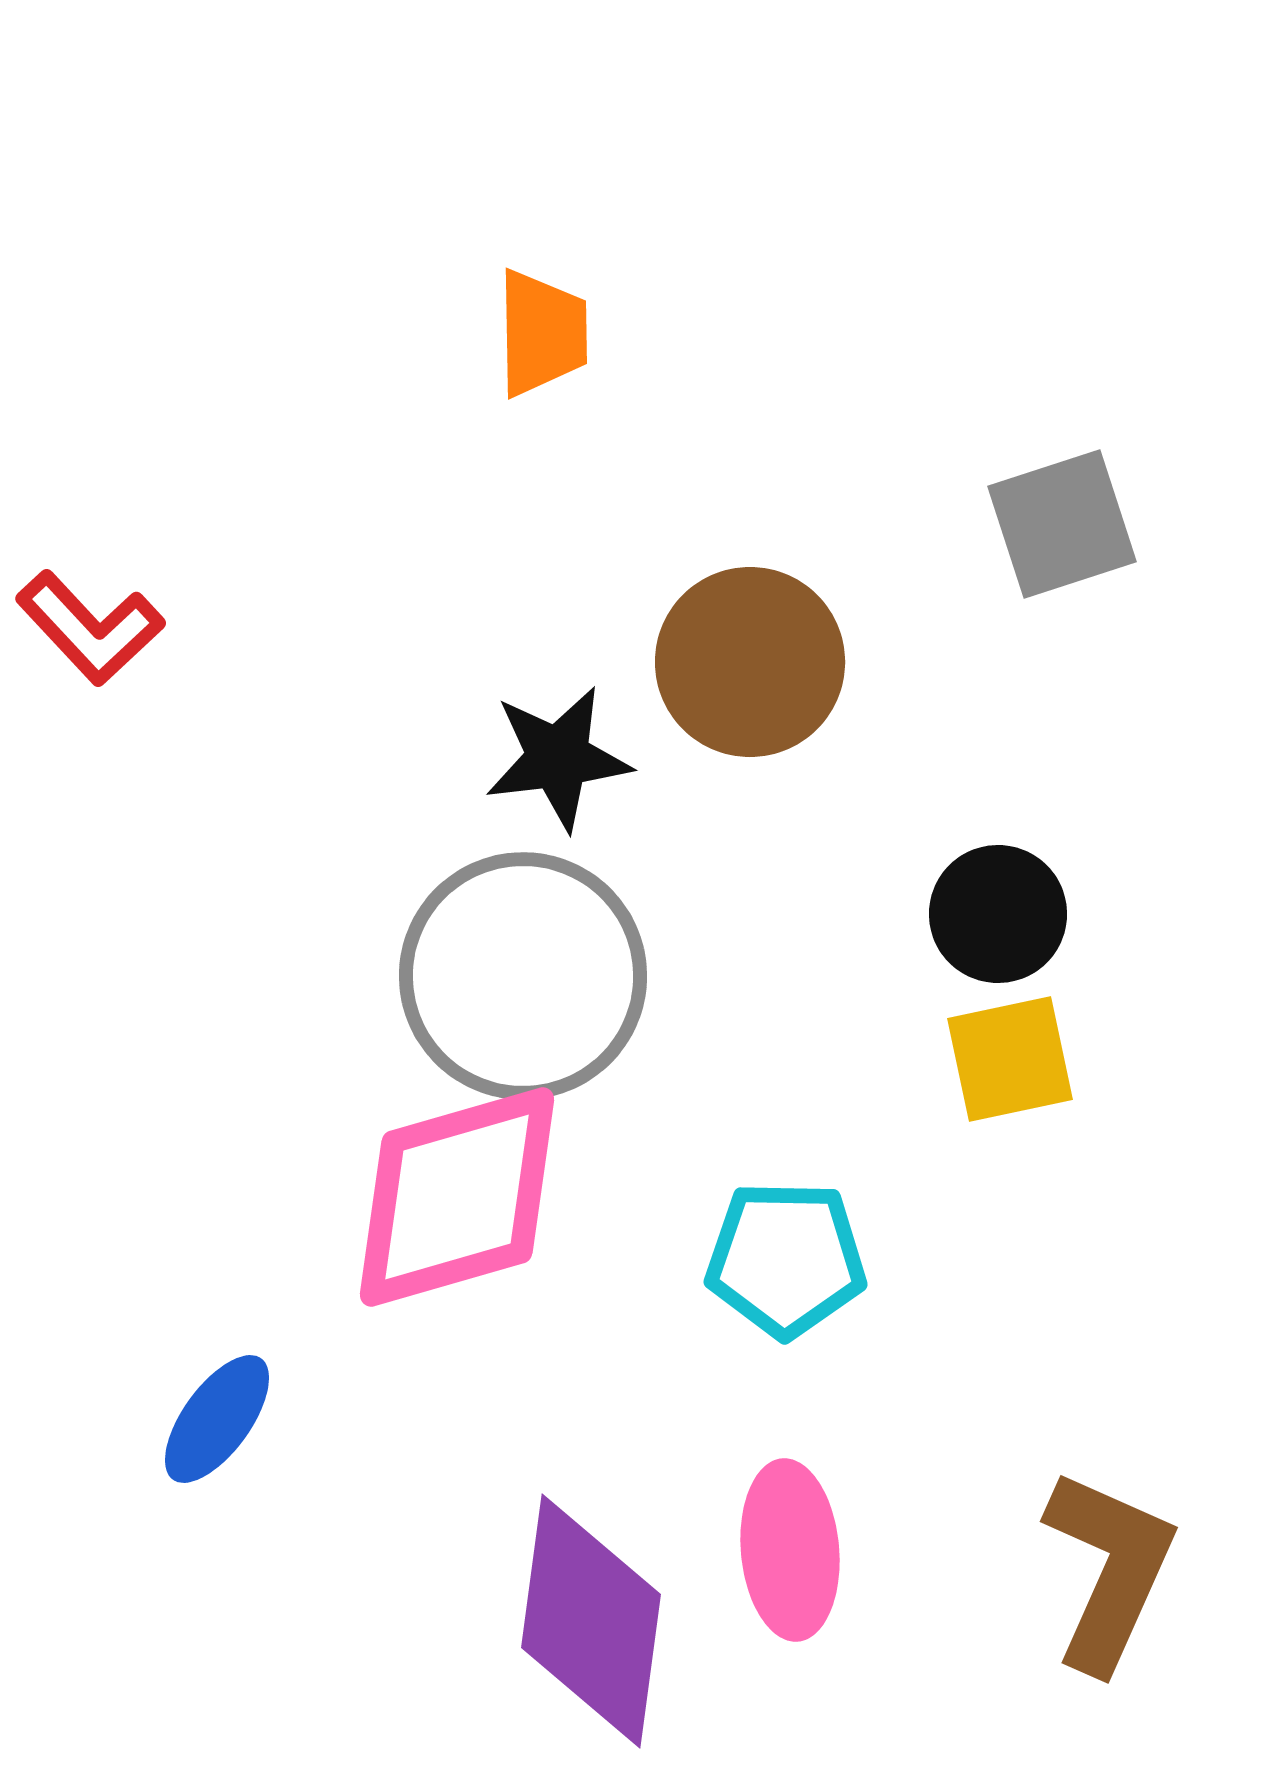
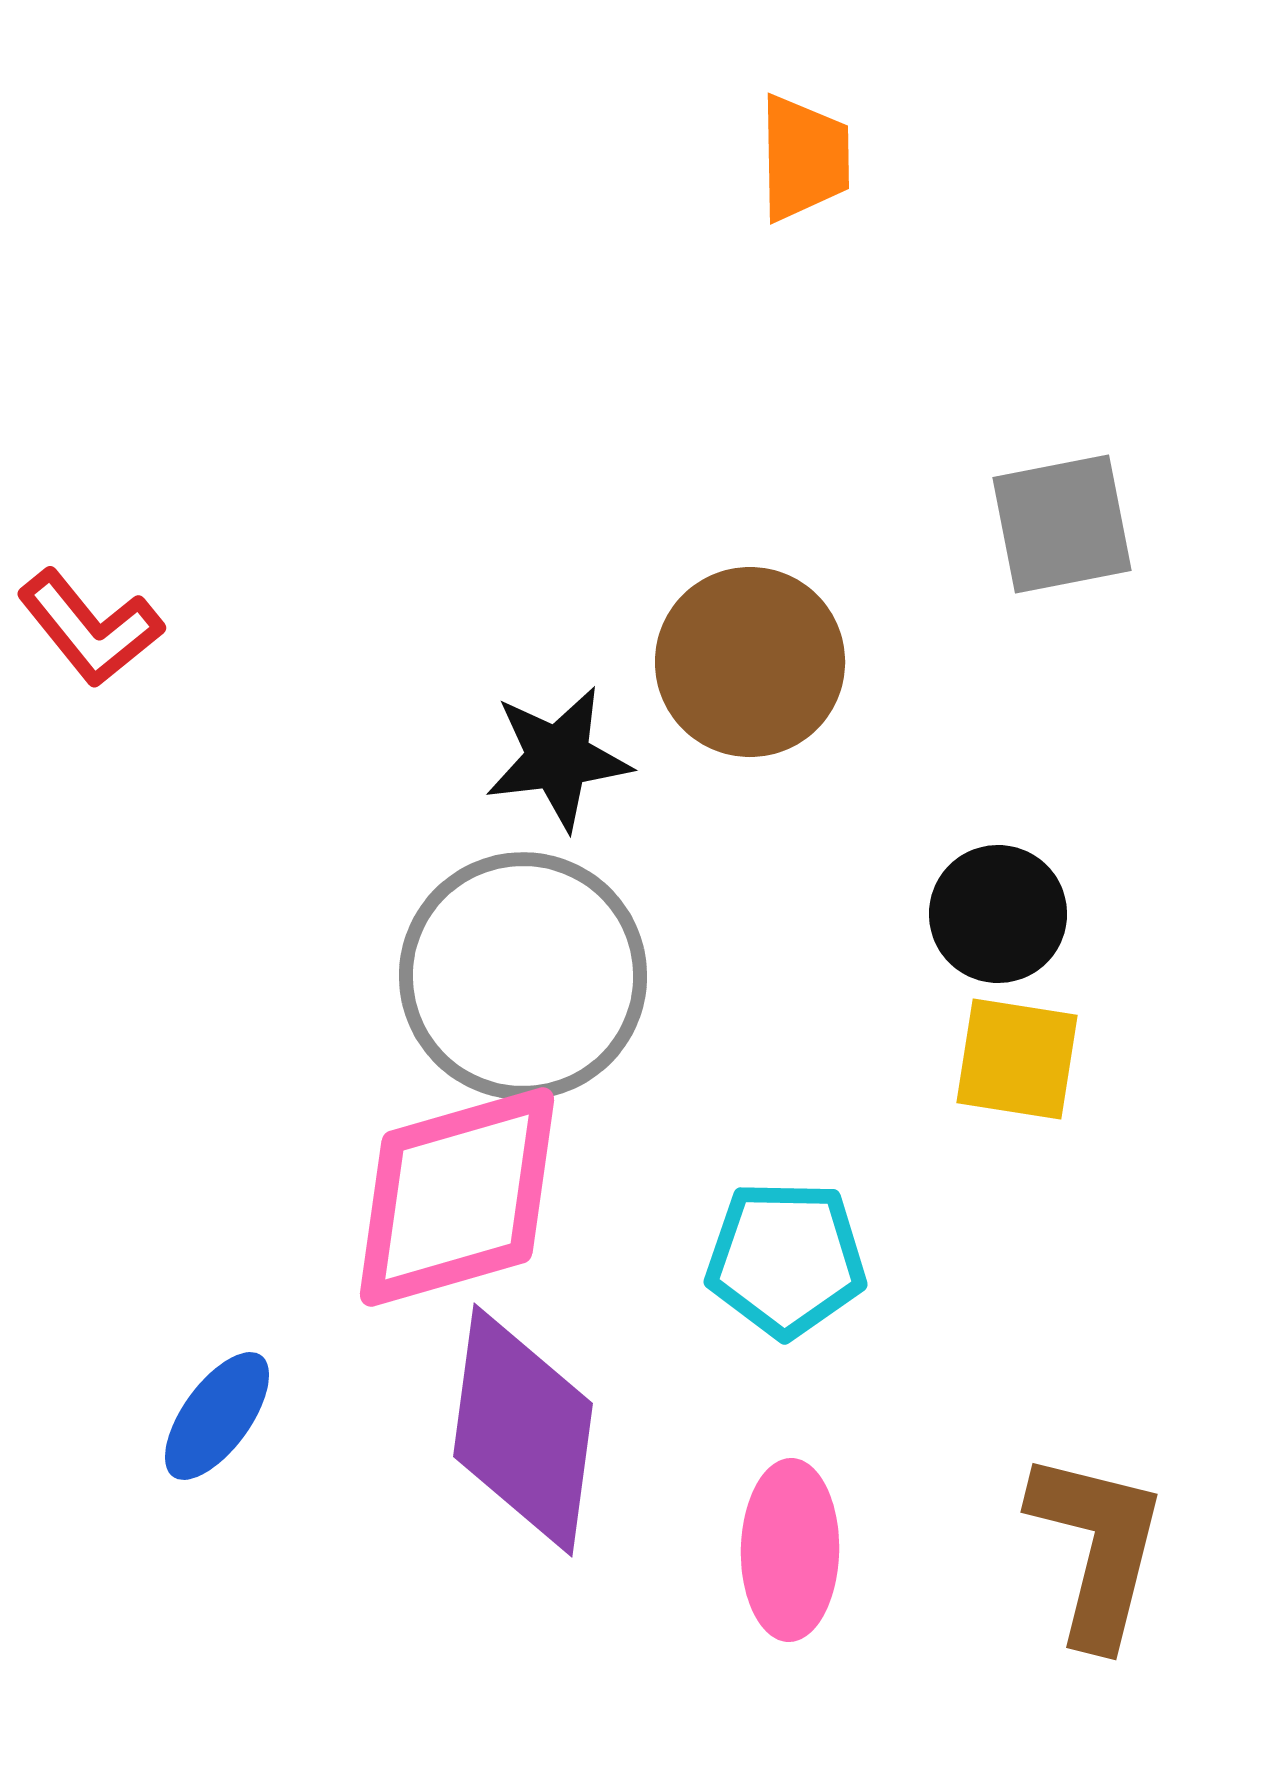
orange trapezoid: moved 262 px right, 175 px up
gray square: rotated 7 degrees clockwise
red L-shape: rotated 4 degrees clockwise
yellow square: moved 7 px right; rotated 21 degrees clockwise
blue ellipse: moved 3 px up
pink ellipse: rotated 6 degrees clockwise
brown L-shape: moved 12 px left, 22 px up; rotated 10 degrees counterclockwise
purple diamond: moved 68 px left, 191 px up
